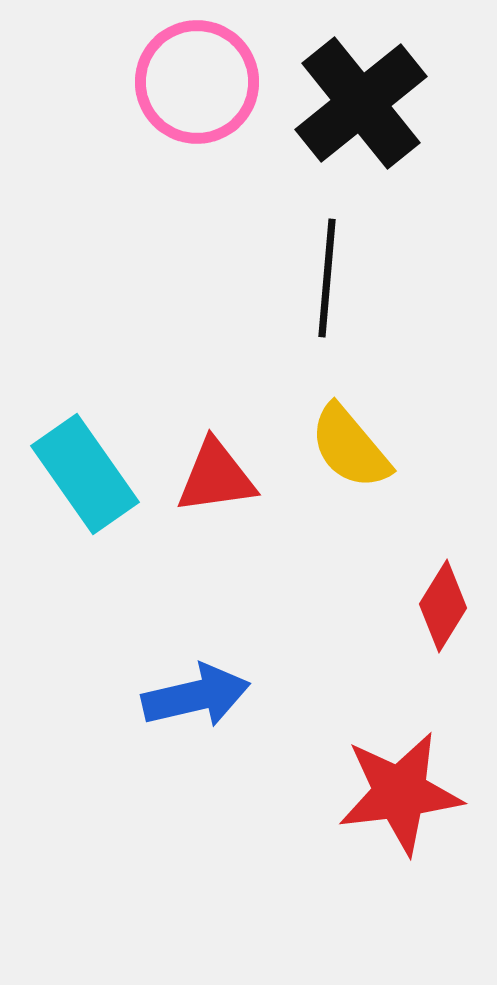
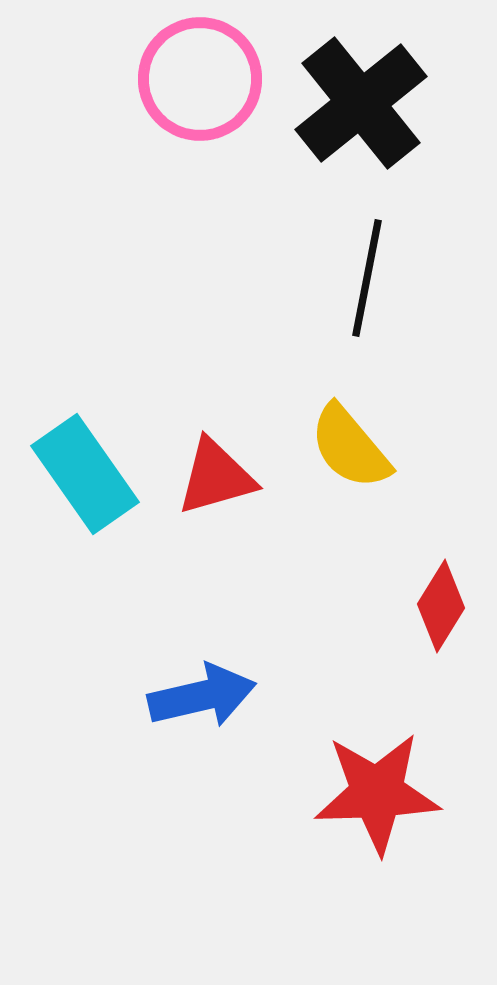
pink circle: moved 3 px right, 3 px up
black line: moved 40 px right; rotated 6 degrees clockwise
red triangle: rotated 8 degrees counterclockwise
red diamond: moved 2 px left
blue arrow: moved 6 px right
red star: moved 23 px left; rotated 5 degrees clockwise
